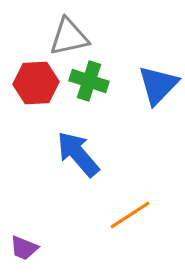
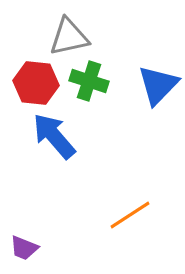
red hexagon: rotated 9 degrees clockwise
blue arrow: moved 24 px left, 18 px up
